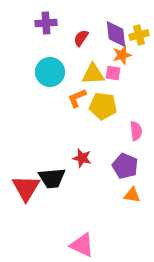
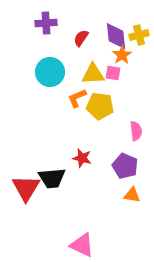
purple diamond: moved 2 px down
orange star: rotated 18 degrees counterclockwise
yellow pentagon: moved 3 px left
